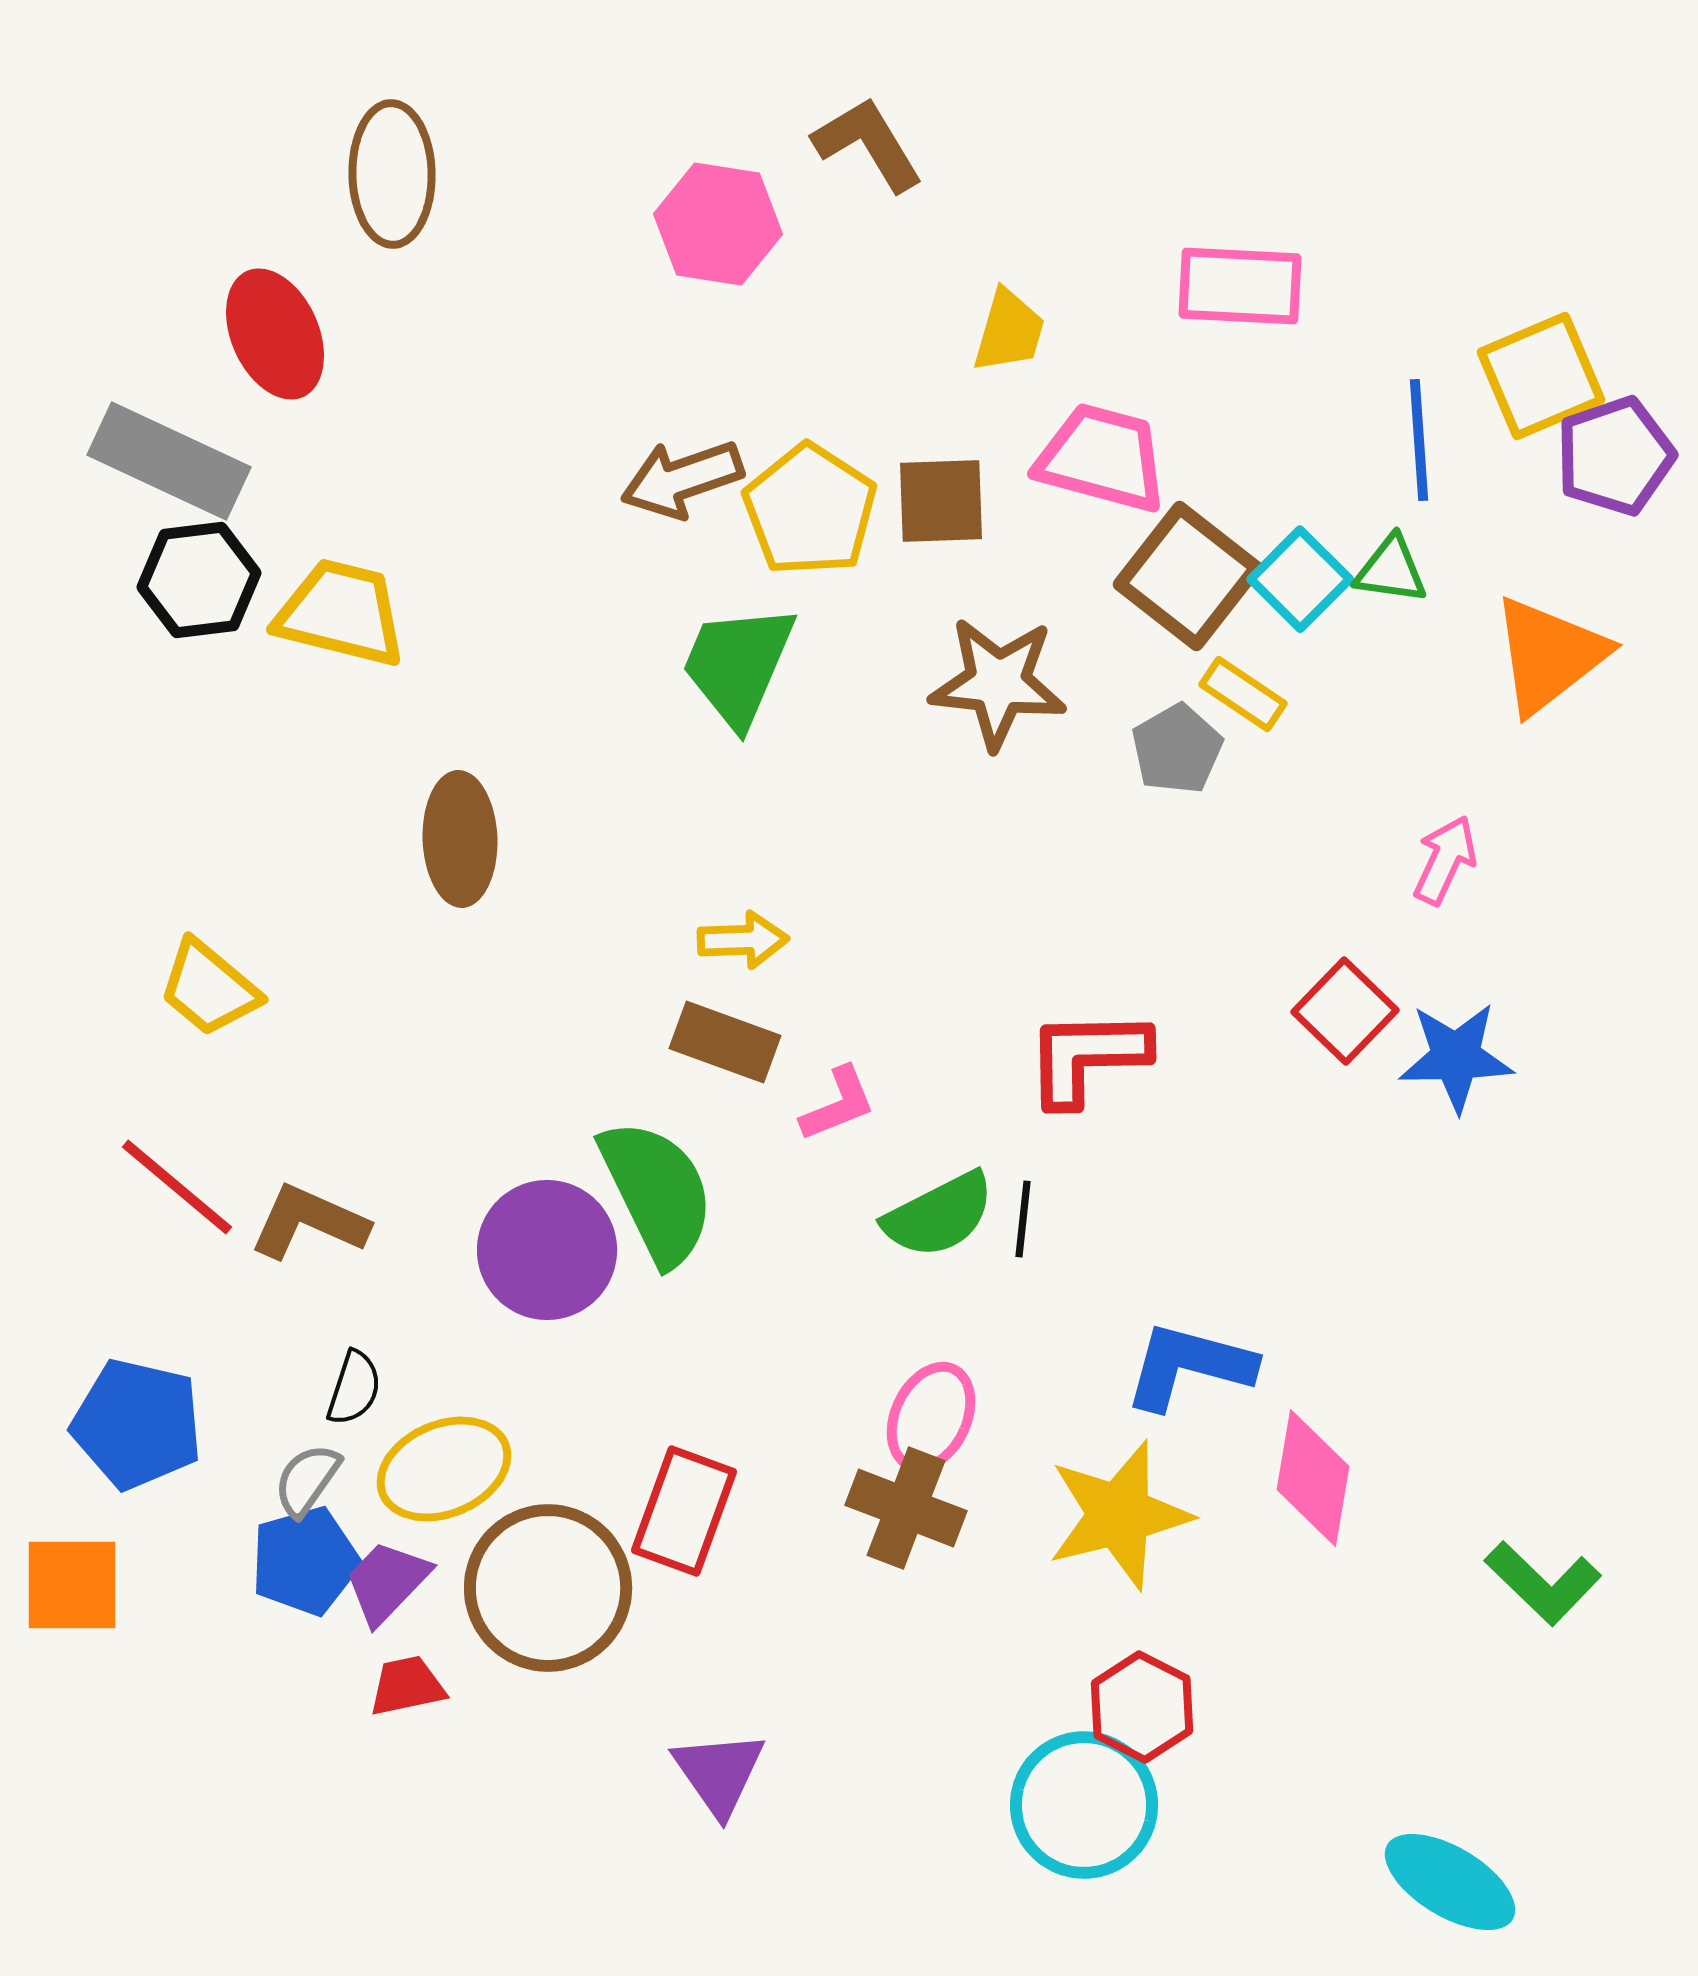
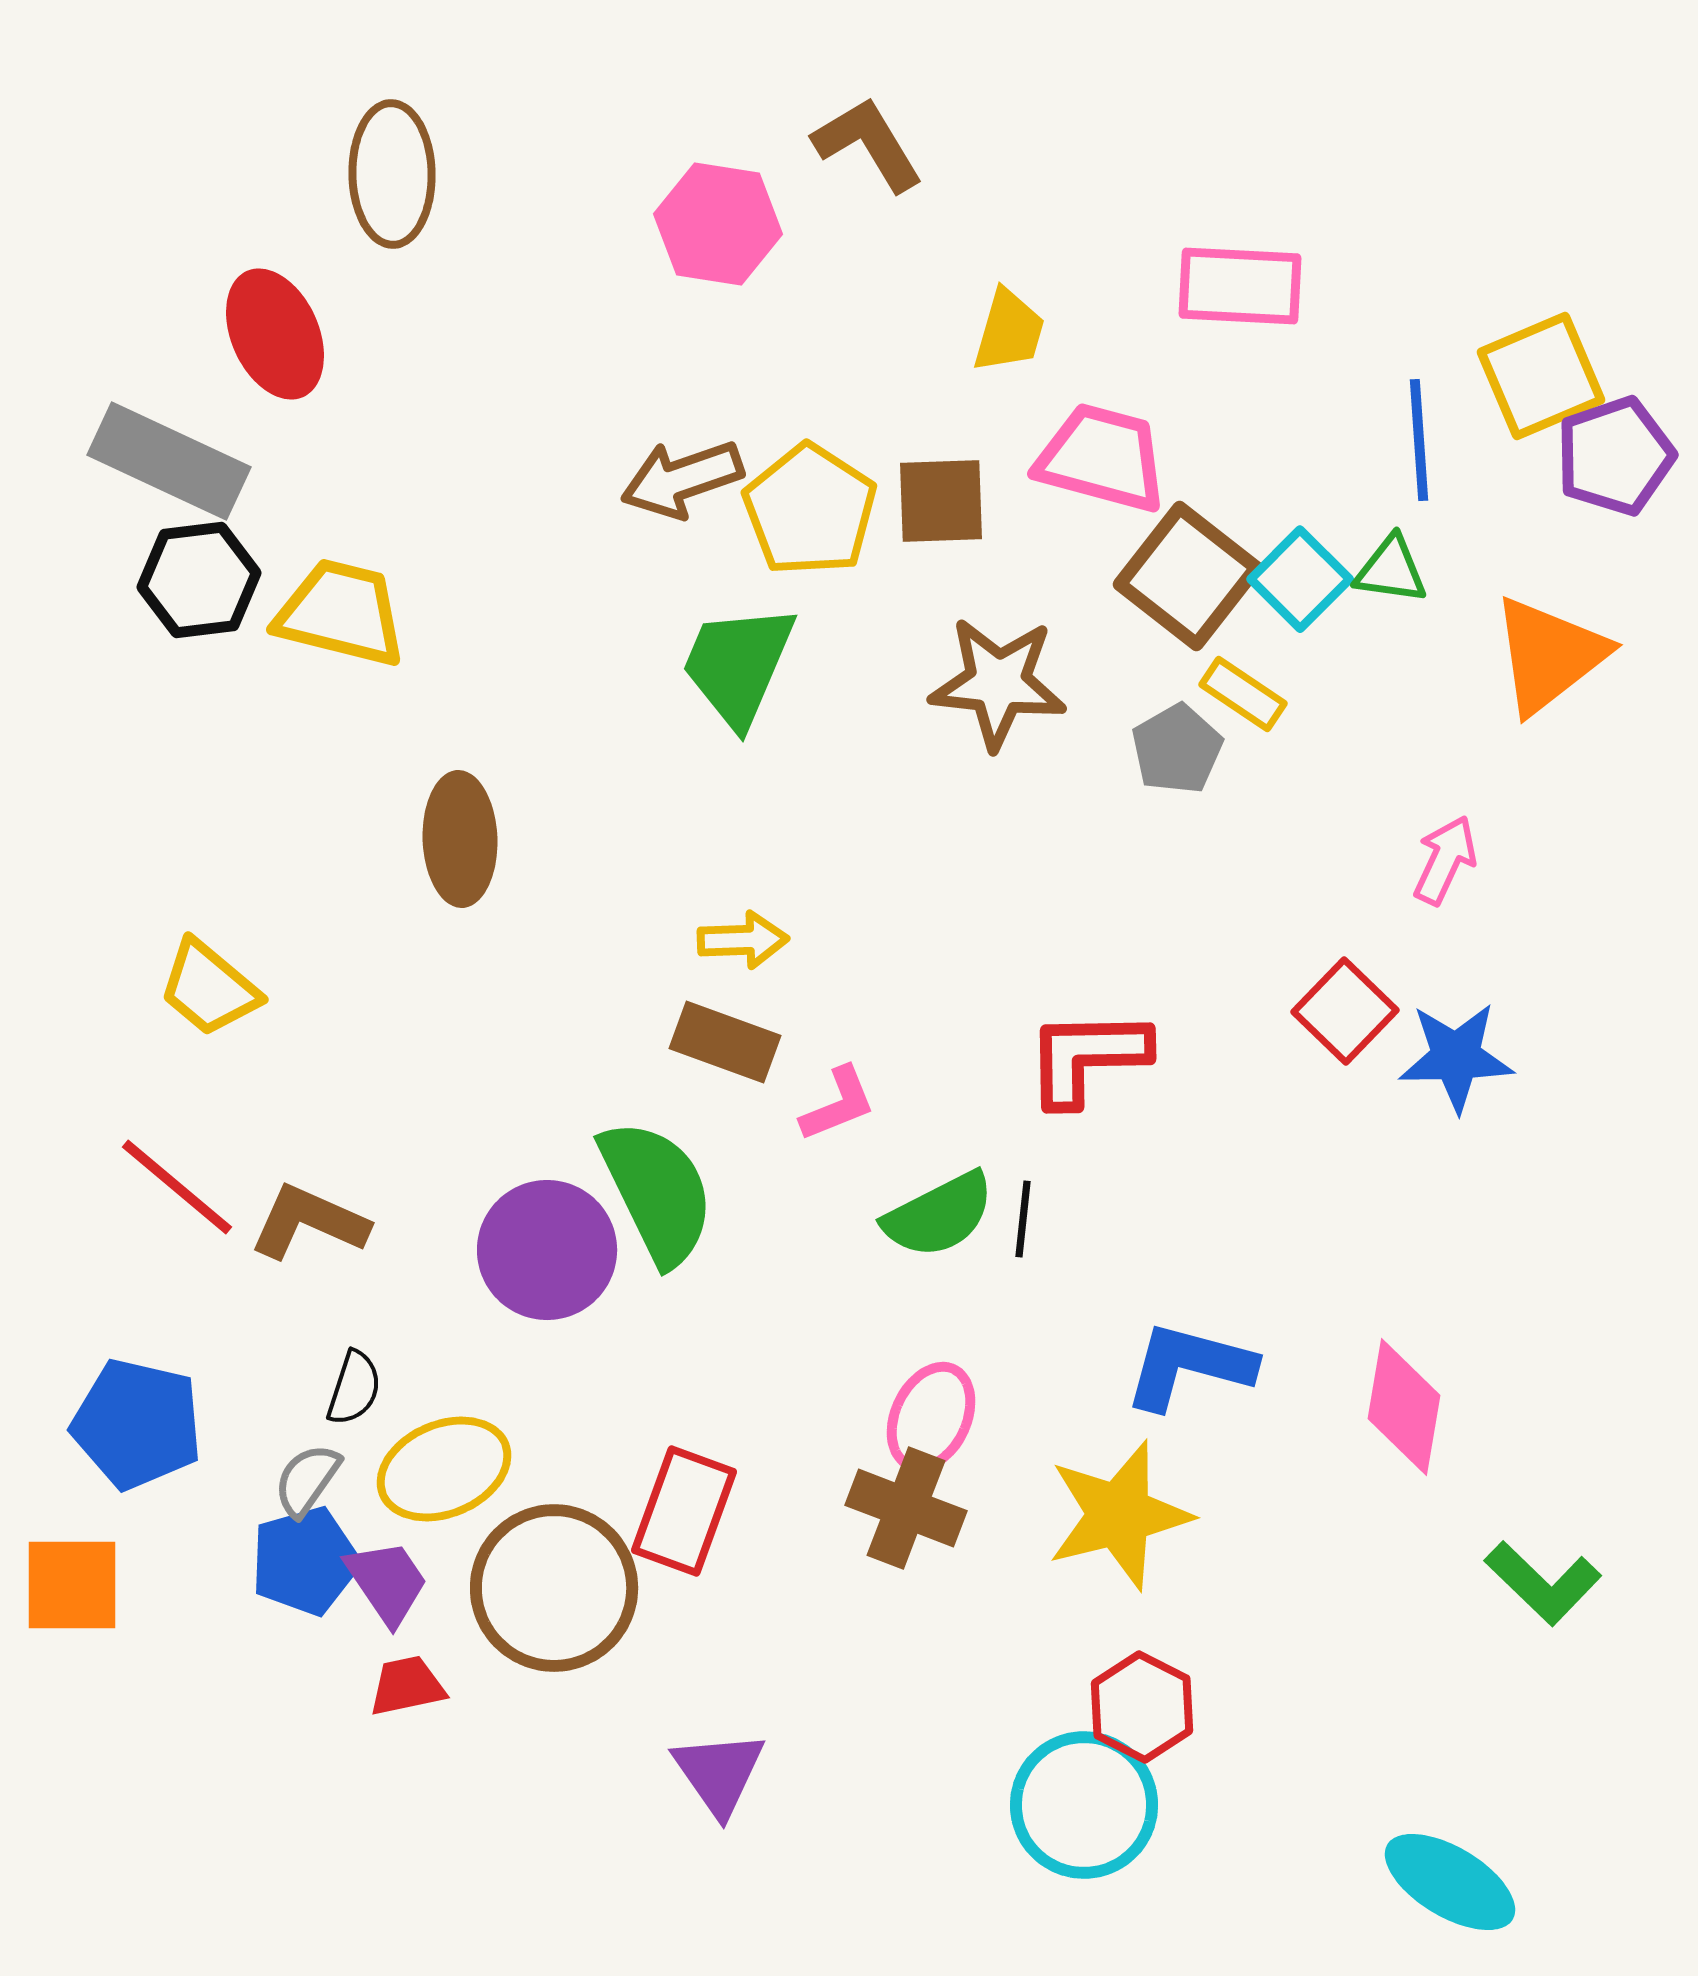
pink diamond at (1313, 1478): moved 91 px right, 71 px up
purple trapezoid at (387, 1582): rotated 102 degrees clockwise
brown circle at (548, 1588): moved 6 px right
